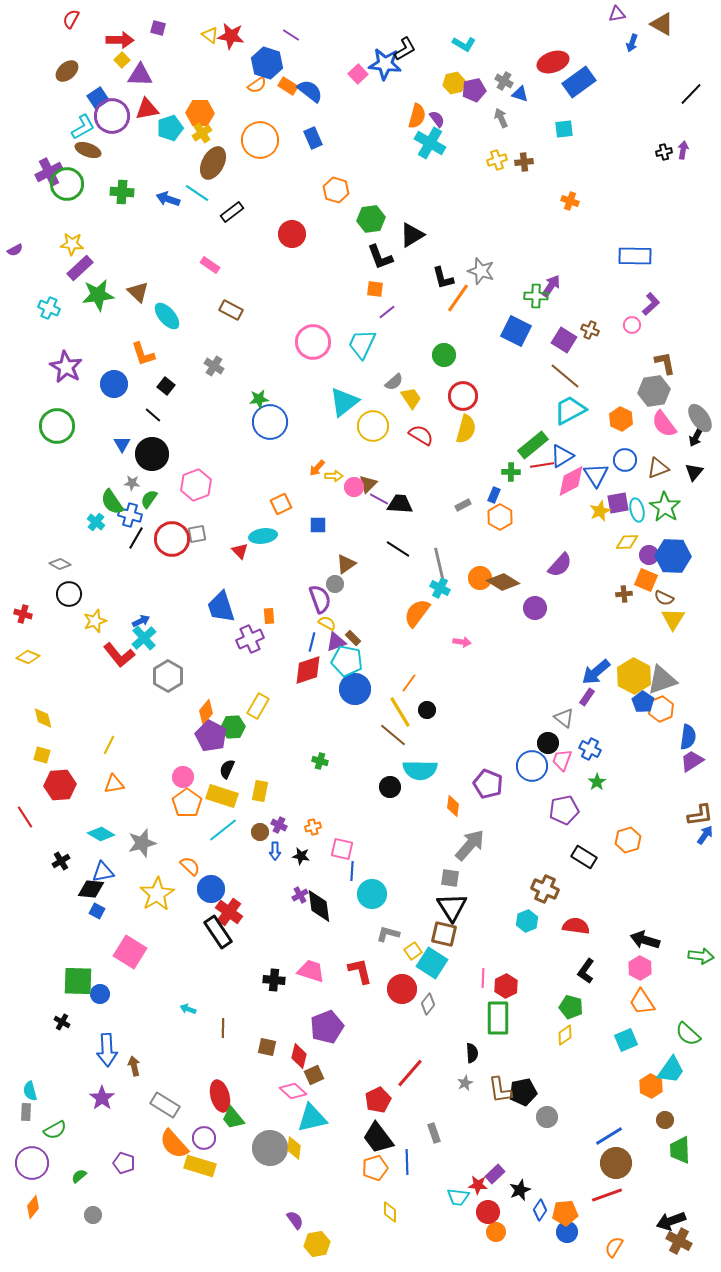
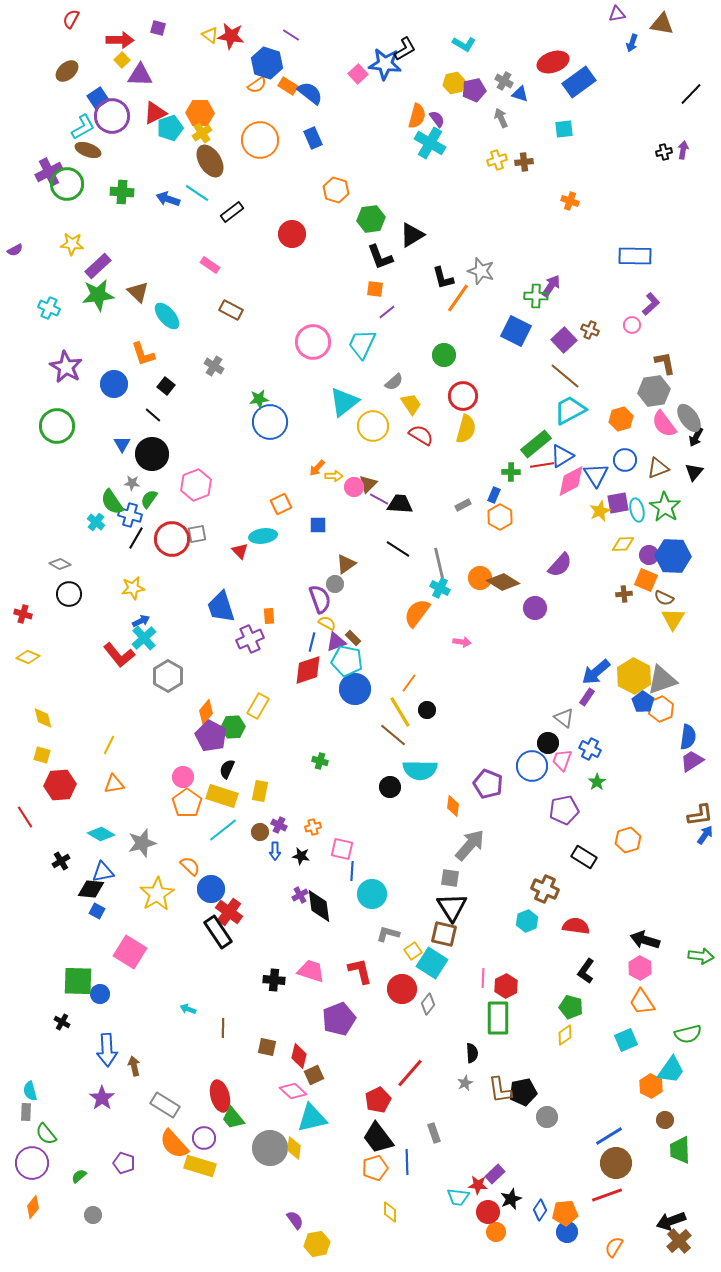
brown triangle at (662, 24): rotated 20 degrees counterclockwise
blue semicircle at (310, 91): moved 2 px down
red triangle at (147, 109): moved 8 px right, 4 px down; rotated 15 degrees counterclockwise
brown ellipse at (213, 163): moved 3 px left, 2 px up; rotated 60 degrees counterclockwise
purple rectangle at (80, 268): moved 18 px right, 2 px up
purple square at (564, 340): rotated 15 degrees clockwise
yellow trapezoid at (411, 398): moved 6 px down
gray ellipse at (700, 418): moved 11 px left
orange hexagon at (621, 419): rotated 20 degrees clockwise
green rectangle at (533, 445): moved 3 px right, 1 px up
yellow diamond at (627, 542): moved 4 px left, 2 px down
yellow star at (95, 621): moved 38 px right, 33 px up; rotated 10 degrees clockwise
purple pentagon at (327, 1027): moved 12 px right, 8 px up
green semicircle at (688, 1034): rotated 56 degrees counterclockwise
green semicircle at (55, 1130): moved 9 px left, 4 px down; rotated 80 degrees clockwise
black star at (520, 1190): moved 9 px left, 9 px down
brown cross at (679, 1241): rotated 20 degrees clockwise
